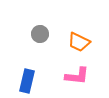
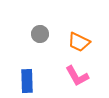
pink L-shape: rotated 55 degrees clockwise
blue rectangle: rotated 15 degrees counterclockwise
